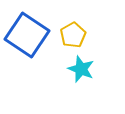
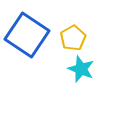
yellow pentagon: moved 3 px down
